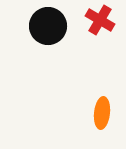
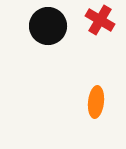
orange ellipse: moved 6 px left, 11 px up
